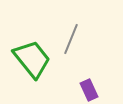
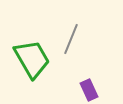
green trapezoid: rotated 9 degrees clockwise
